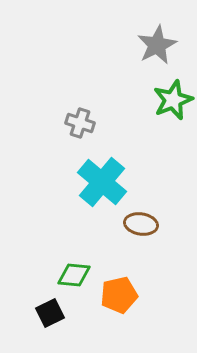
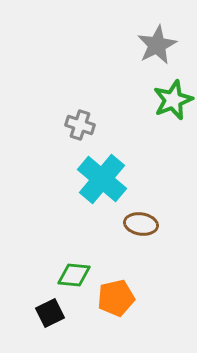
gray cross: moved 2 px down
cyan cross: moved 3 px up
orange pentagon: moved 3 px left, 3 px down
